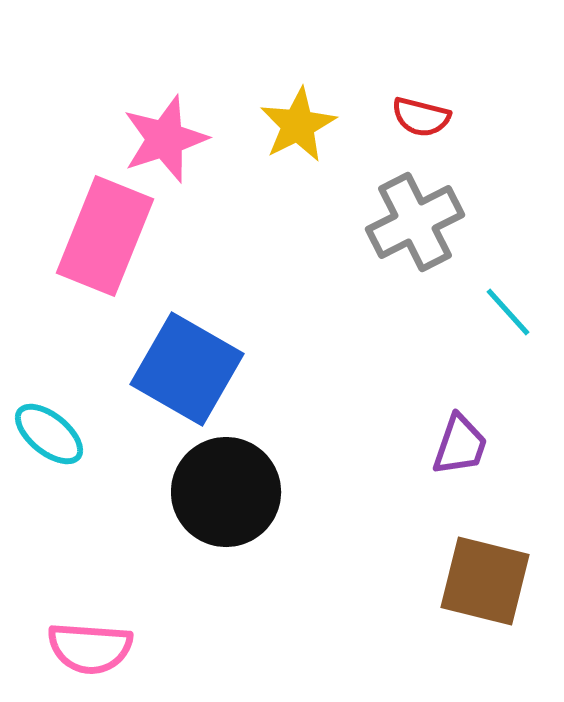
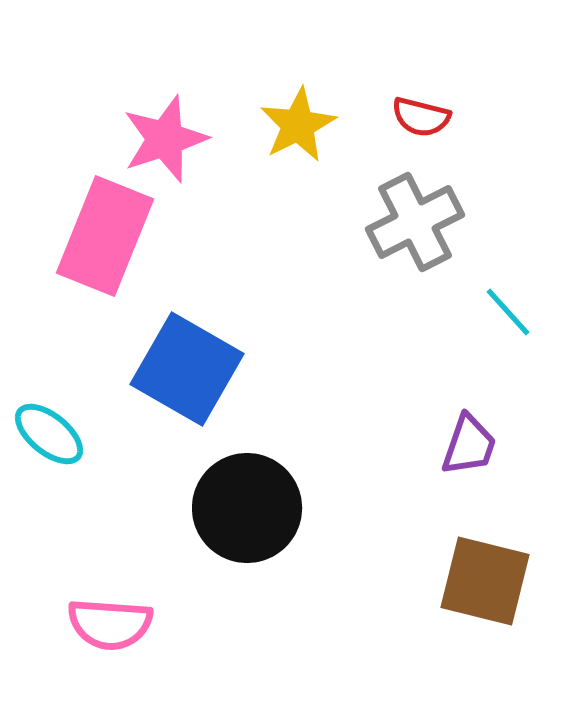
purple trapezoid: moved 9 px right
black circle: moved 21 px right, 16 px down
pink semicircle: moved 20 px right, 24 px up
